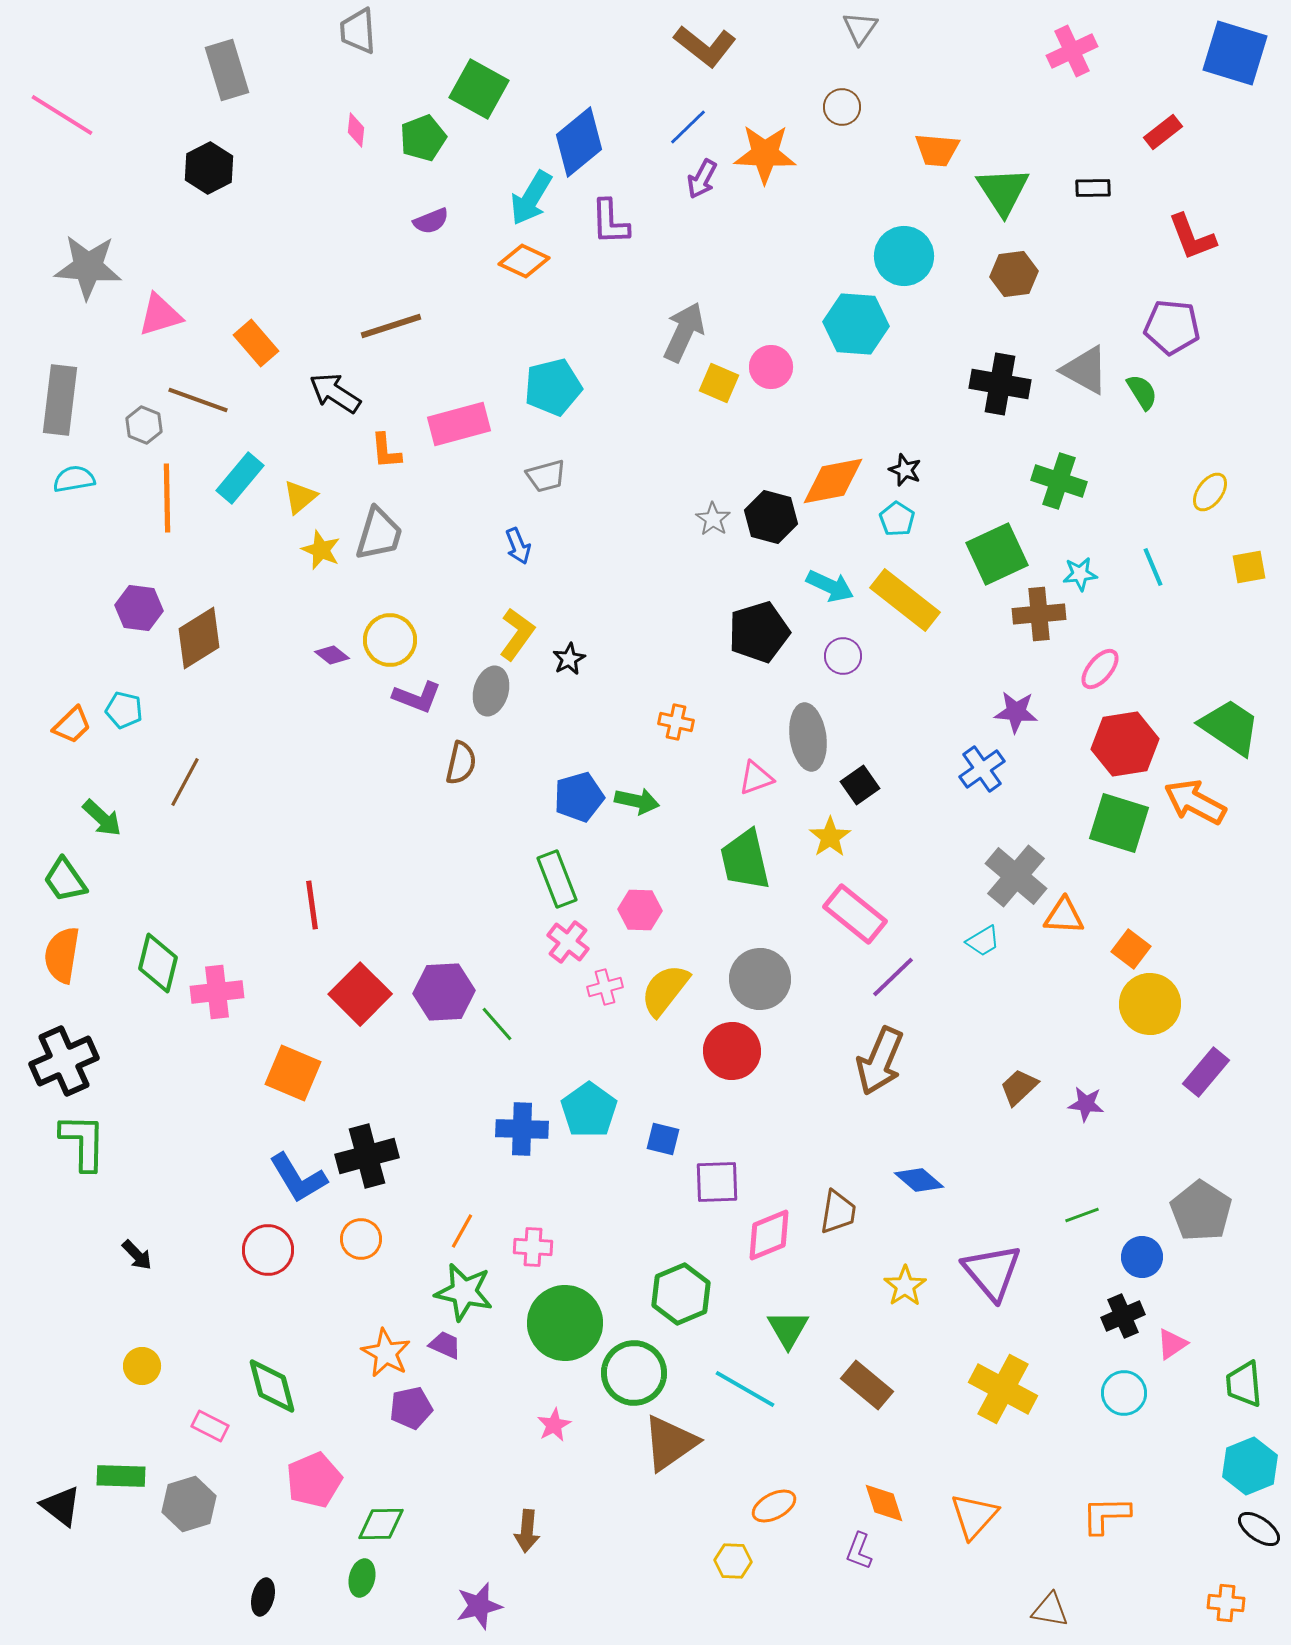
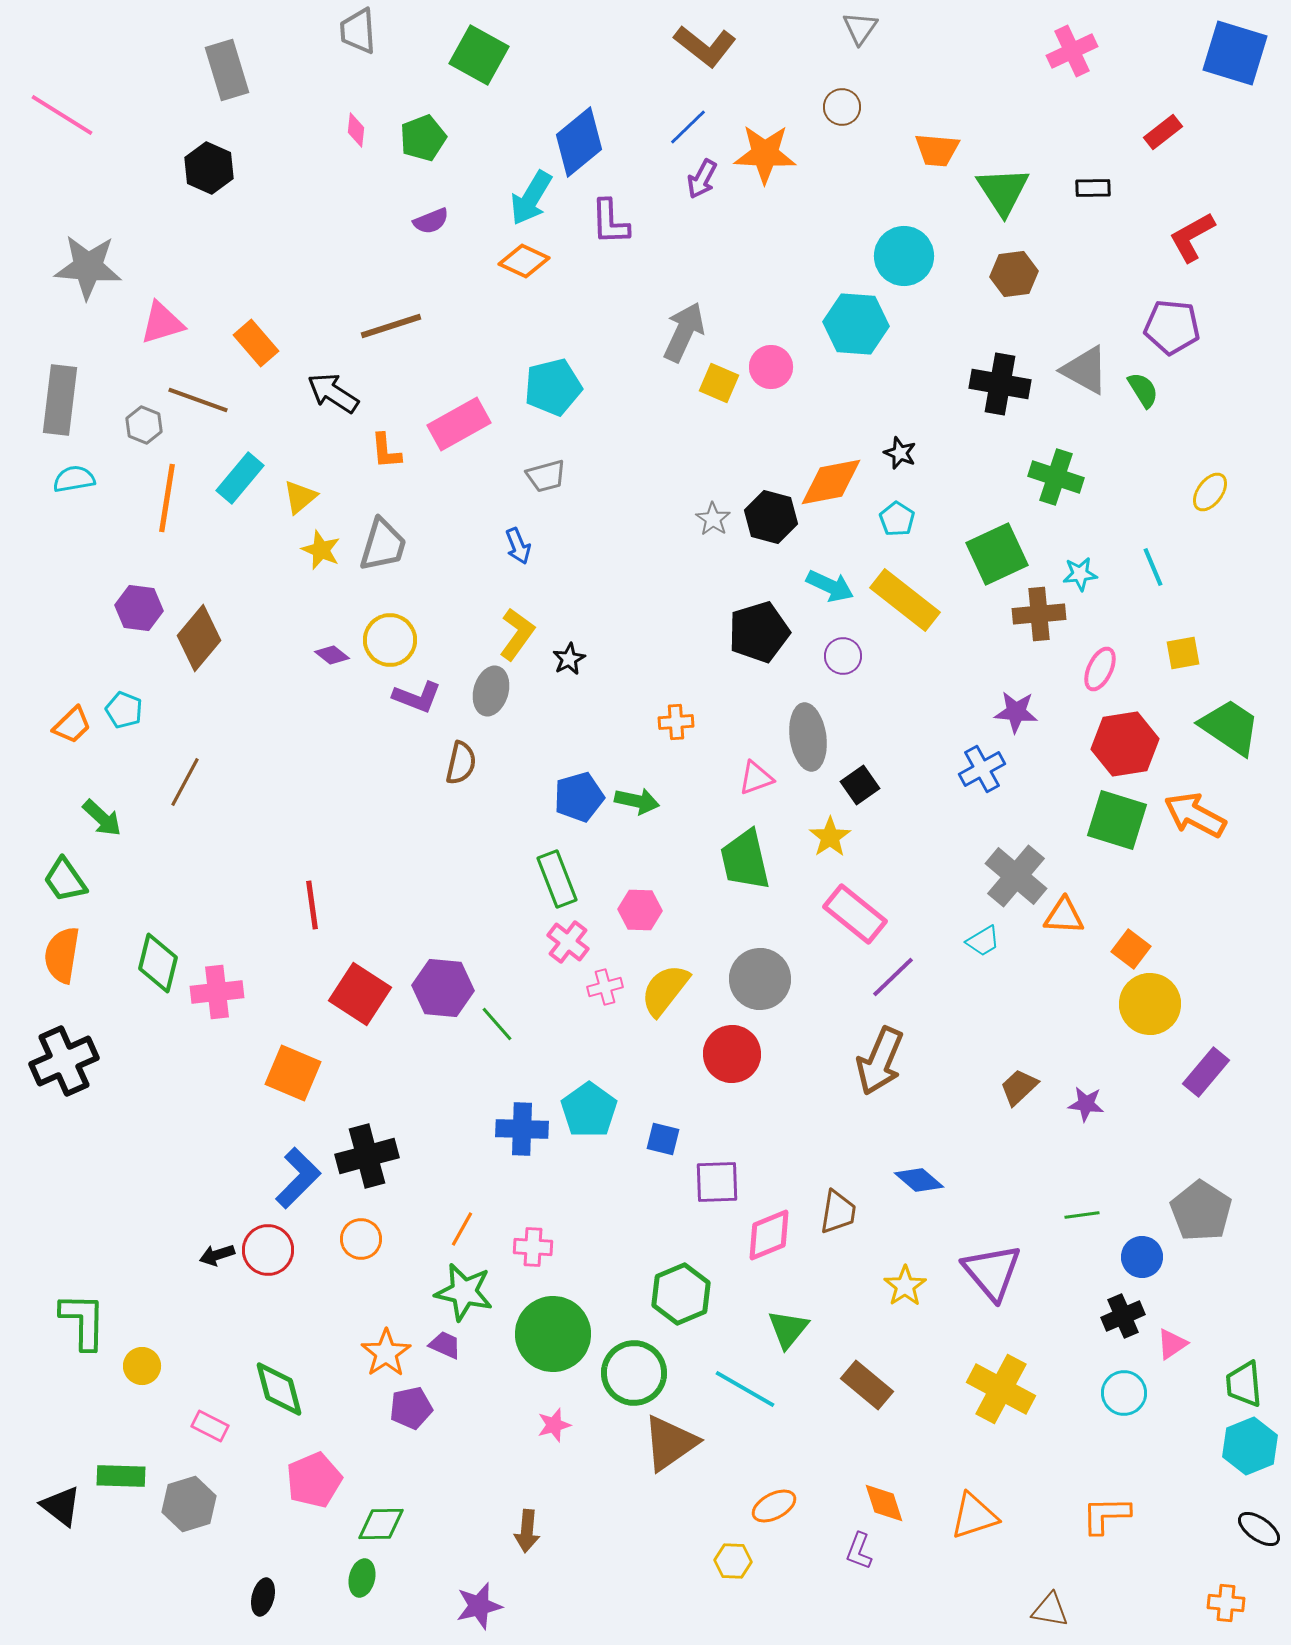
green square at (479, 89): moved 34 px up
black hexagon at (209, 168): rotated 9 degrees counterclockwise
red L-shape at (1192, 237): rotated 82 degrees clockwise
pink triangle at (160, 315): moved 2 px right, 8 px down
green semicircle at (1142, 392): moved 1 px right, 2 px up
black arrow at (335, 393): moved 2 px left
pink rectangle at (459, 424): rotated 14 degrees counterclockwise
black star at (905, 470): moved 5 px left, 17 px up
orange diamond at (833, 481): moved 2 px left, 1 px down
green cross at (1059, 481): moved 3 px left, 4 px up
orange line at (167, 498): rotated 10 degrees clockwise
gray trapezoid at (379, 534): moved 4 px right, 11 px down
yellow square at (1249, 567): moved 66 px left, 86 px down
brown diamond at (199, 638): rotated 18 degrees counterclockwise
pink ellipse at (1100, 669): rotated 15 degrees counterclockwise
cyan pentagon at (124, 710): rotated 9 degrees clockwise
orange cross at (676, 722): rotated 16 degrees counterclockwise
blue cross at (982, 769): rotated 6 degrees clockwise
orange arrow at (1195, 802): moved 13 px down
green square at (1119, 823): moved 2 px left, 3 px up
purple hexagon at (444, 992): moved 1 px left, 4 px up; rotated 8 degrees clockwise
red square at (360, 994): rotated 12 degrees counterclockwise
red circle at (732, 1051): moved 3 px down
green L-shape at (83, 1142): moved 179 px down
blue L-shape at (298, 1178): rotated 104 degrees counterclockwise
green line at (1082, 1215): rotated 12 degrees clockwise
orange line at (462, 1231): moved 2 px up
black arrow at (137, 1255): moved 80 px right; rotated 116 degrees clockwise
green circle at (565, 1323): moved 12 px left, 11 px down
green triangle at (788, 1329): rotated 9 degrees clockwise
orange star at (386, 1353): rotated 9 degrees clockwise
green diamond at (272, 1386): moved 7 px right, 3 px down
yellow cross at (1003, 1389): moved 2 px left
pink star at (554, 1425): rotated 12 degrees clockwise
cyan hexagon at (1250, 1466): moved 20 px up
orange triangle at (974, 1516): rotated 30 degrees clockwise
